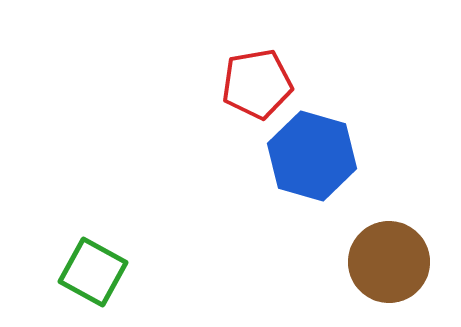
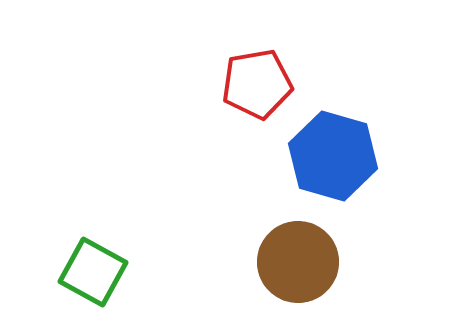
blue hexagon: moved 21 px right
brown circle: moved 91 px left
